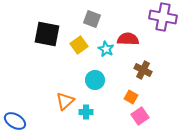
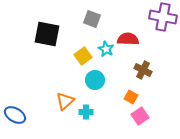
yellow square: moved 4 px right, 11 px down
blue ellipse: moved 6 px up
